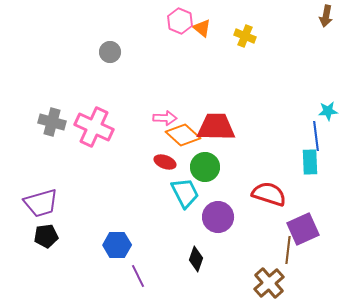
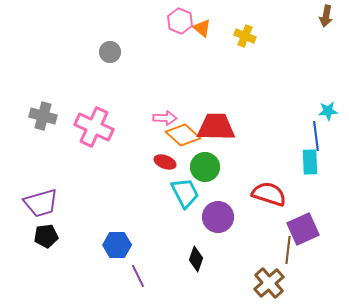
gray cross: moved 9 px left, 6 px up
